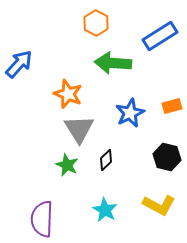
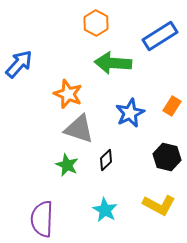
orange rectangle: rotated 42 degrees counterclockwise
gray triangle: rotated 40 degrees counterclockwise
